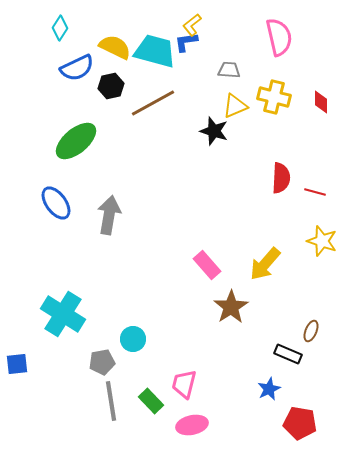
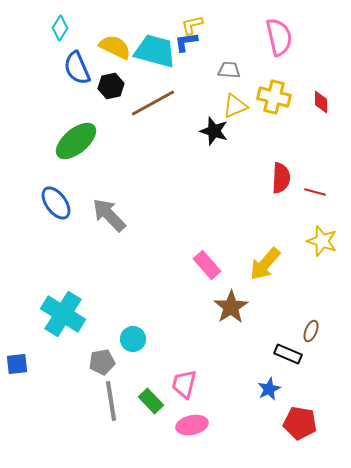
yellow L-shape: rotated 25 degrees clockwise
blue semicircle: rotated 92 degrees clockwise
gray arrow: rotated 54 degrees counterclockwise
